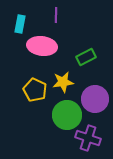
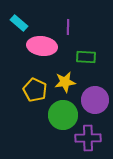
purple line: moved 12 px right, 12 px down
cyan rectangle: moved 1 px left, 1 px up; rotated 60 degrees counterclockwise
green rectangle: rotated 30 degrees clockwise
yellow star: moved 2 px right
purple circle: moved 1 px down
green circle: moved 4 px left
purple cross: rotated 20 degrees counterclockwise
